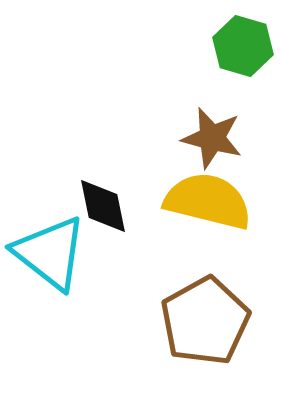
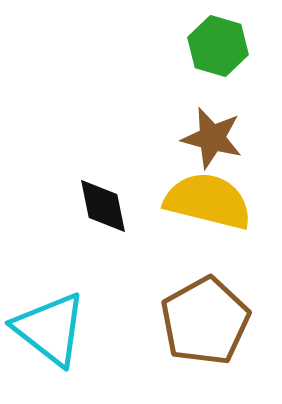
green hexagon: moved 25 px left
cyan triangle: moved 76 px down
